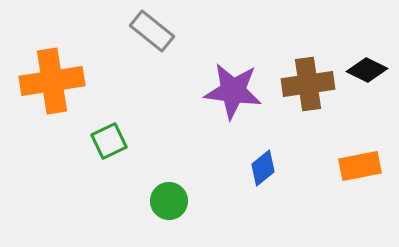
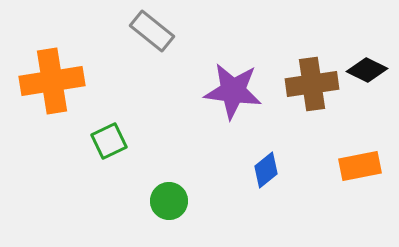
brown cross: moved 4 px right
blue diamond: moved 3 px right, 2 px down
